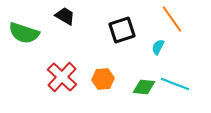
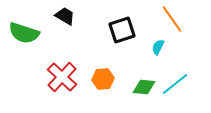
cyan line: rotated 60 degrees counterclockwise
